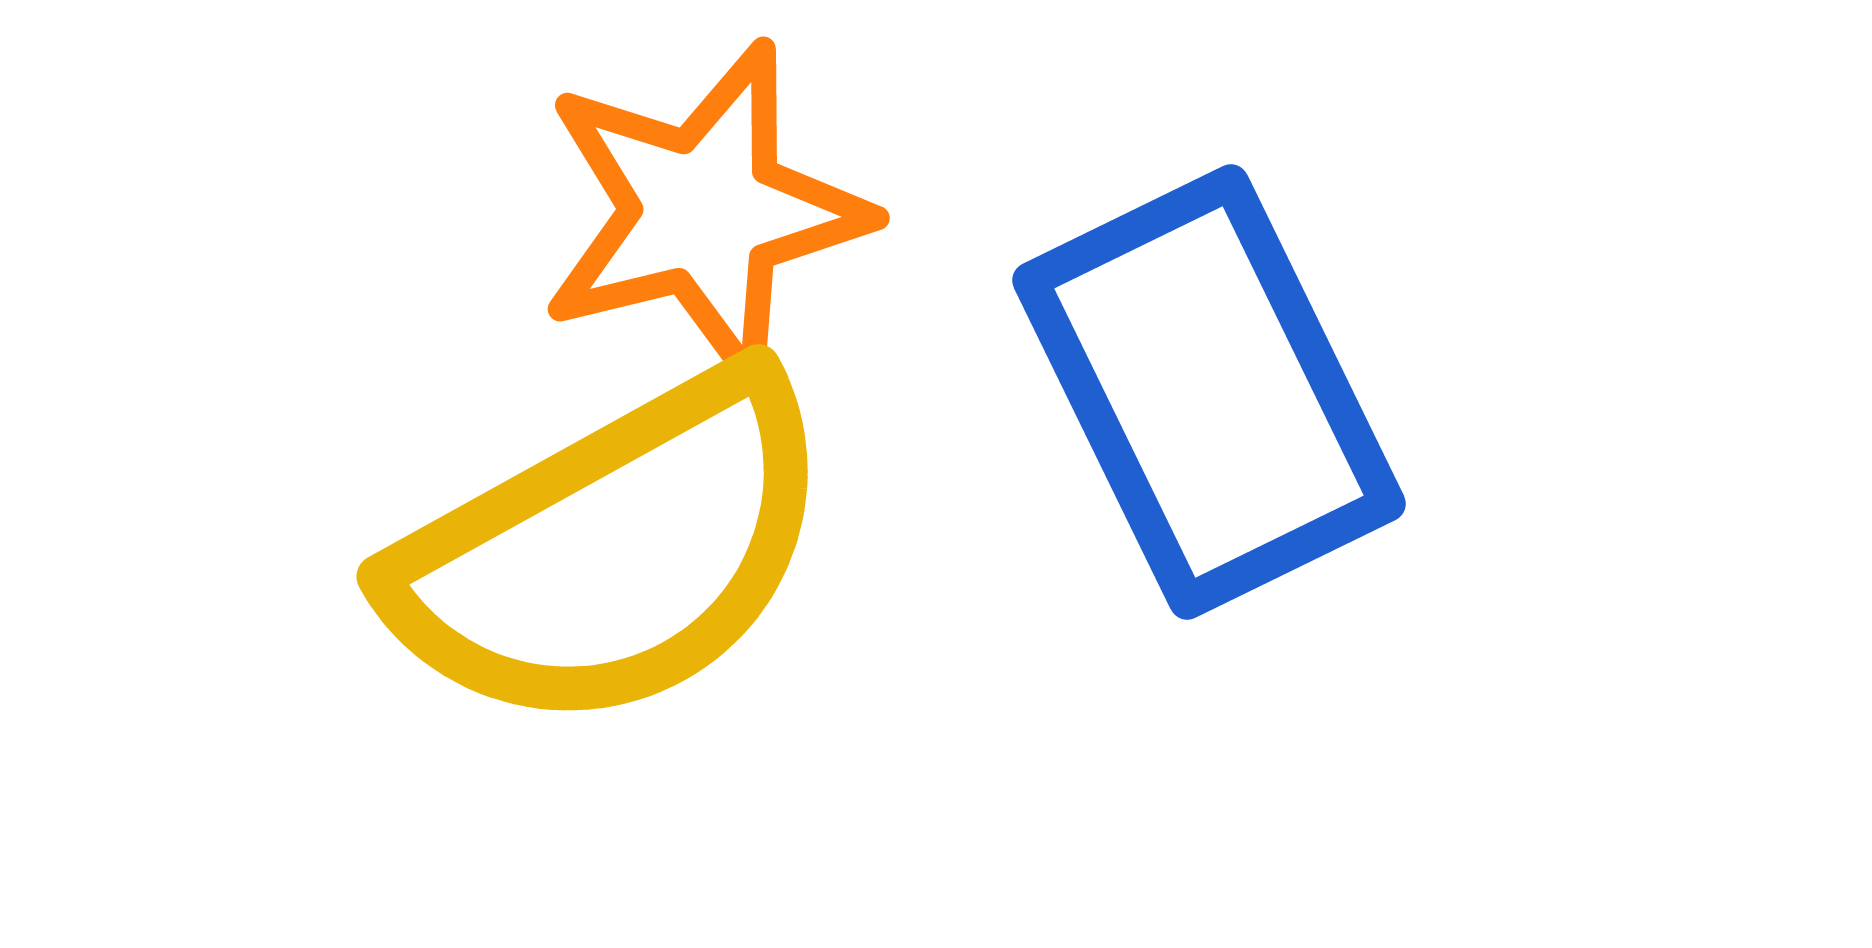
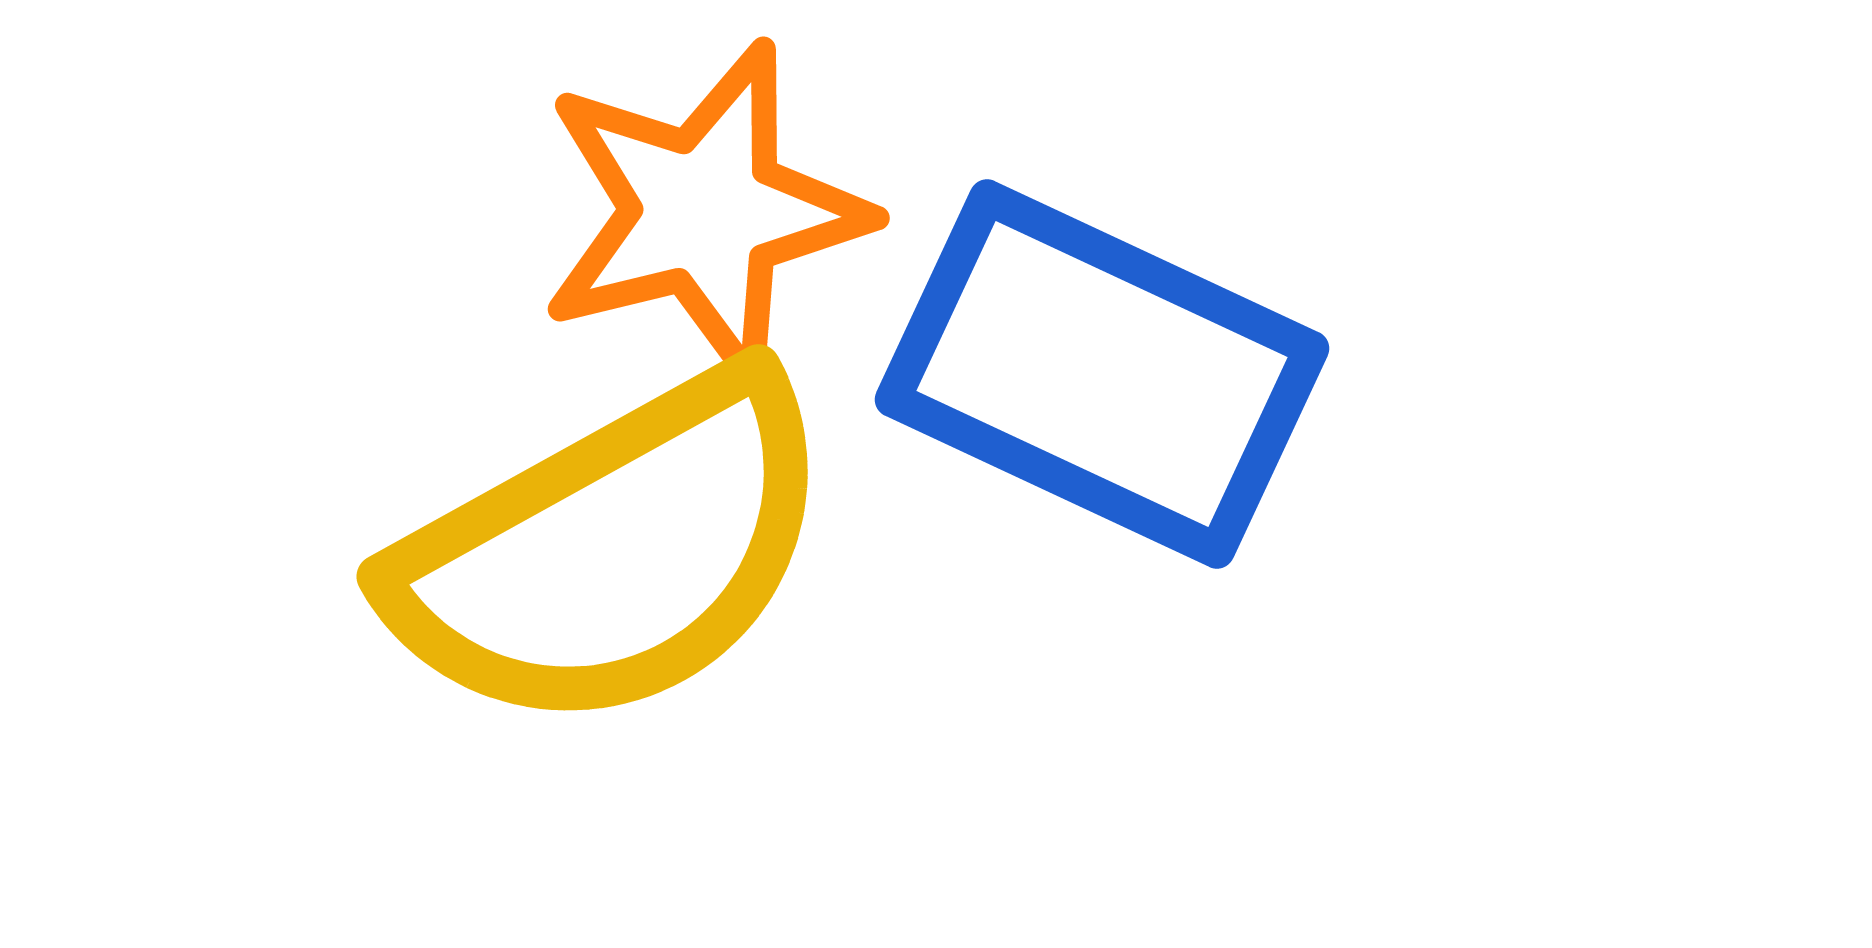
blue rectangle: moved 107 px left, 18 px up; rotated 39 degrees counterclockwise
